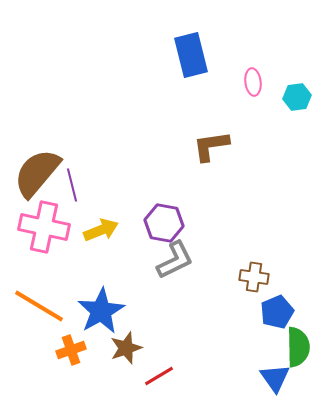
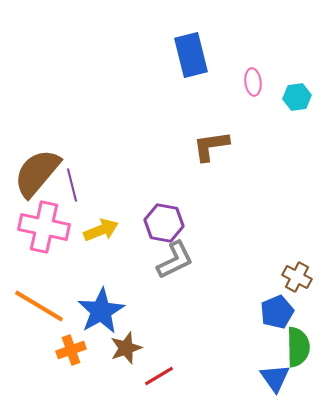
brown cross: moved 43 px right; rotated 20 degrees clockwise
